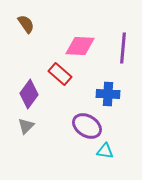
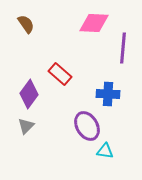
pink diamond: moved 14 px right, 23 px up
purple ellipse: rotated 28 degrees clockwise
